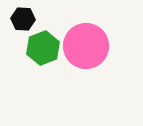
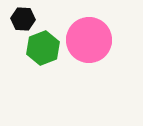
pink circle: moved 3 px right, 6 px up
